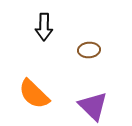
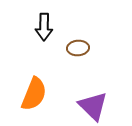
brown ellipse: moved 11 px left, 2 px up
orange semicircle: rotated 112 degrees counterclockwise
